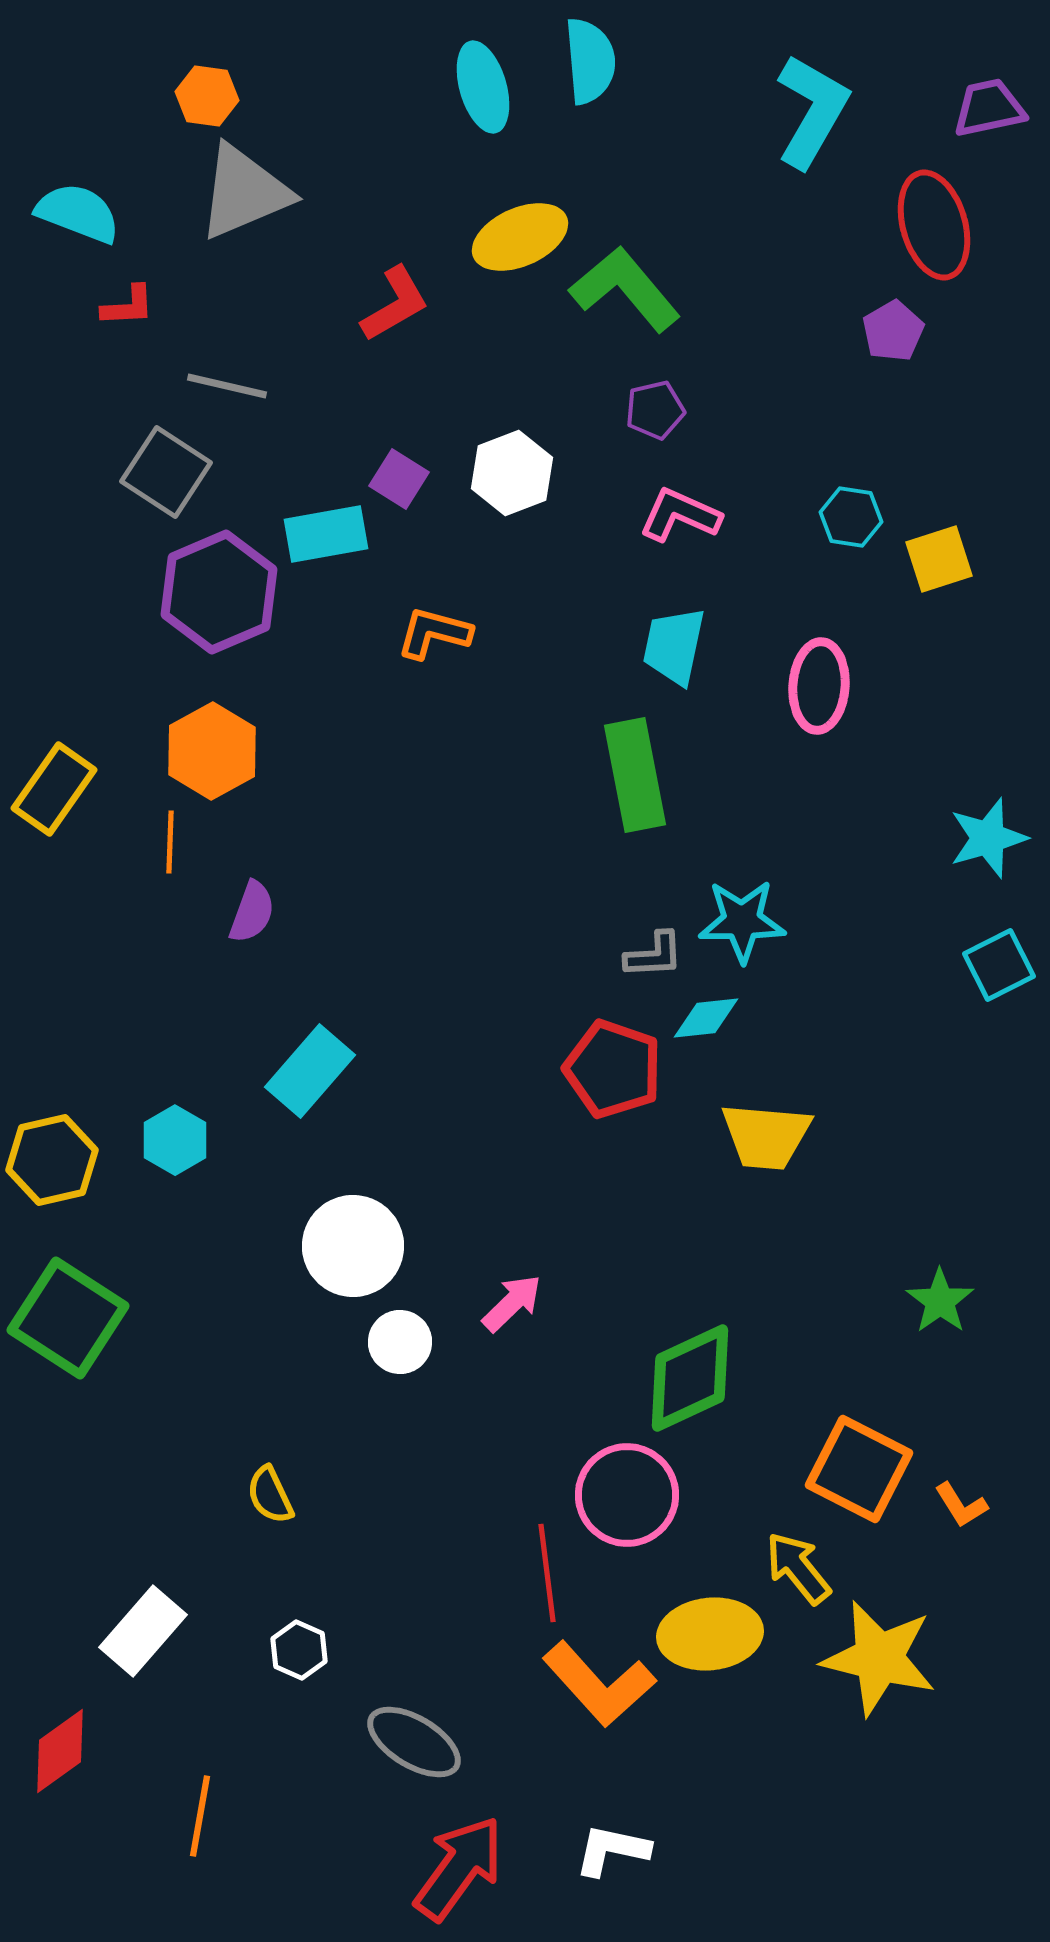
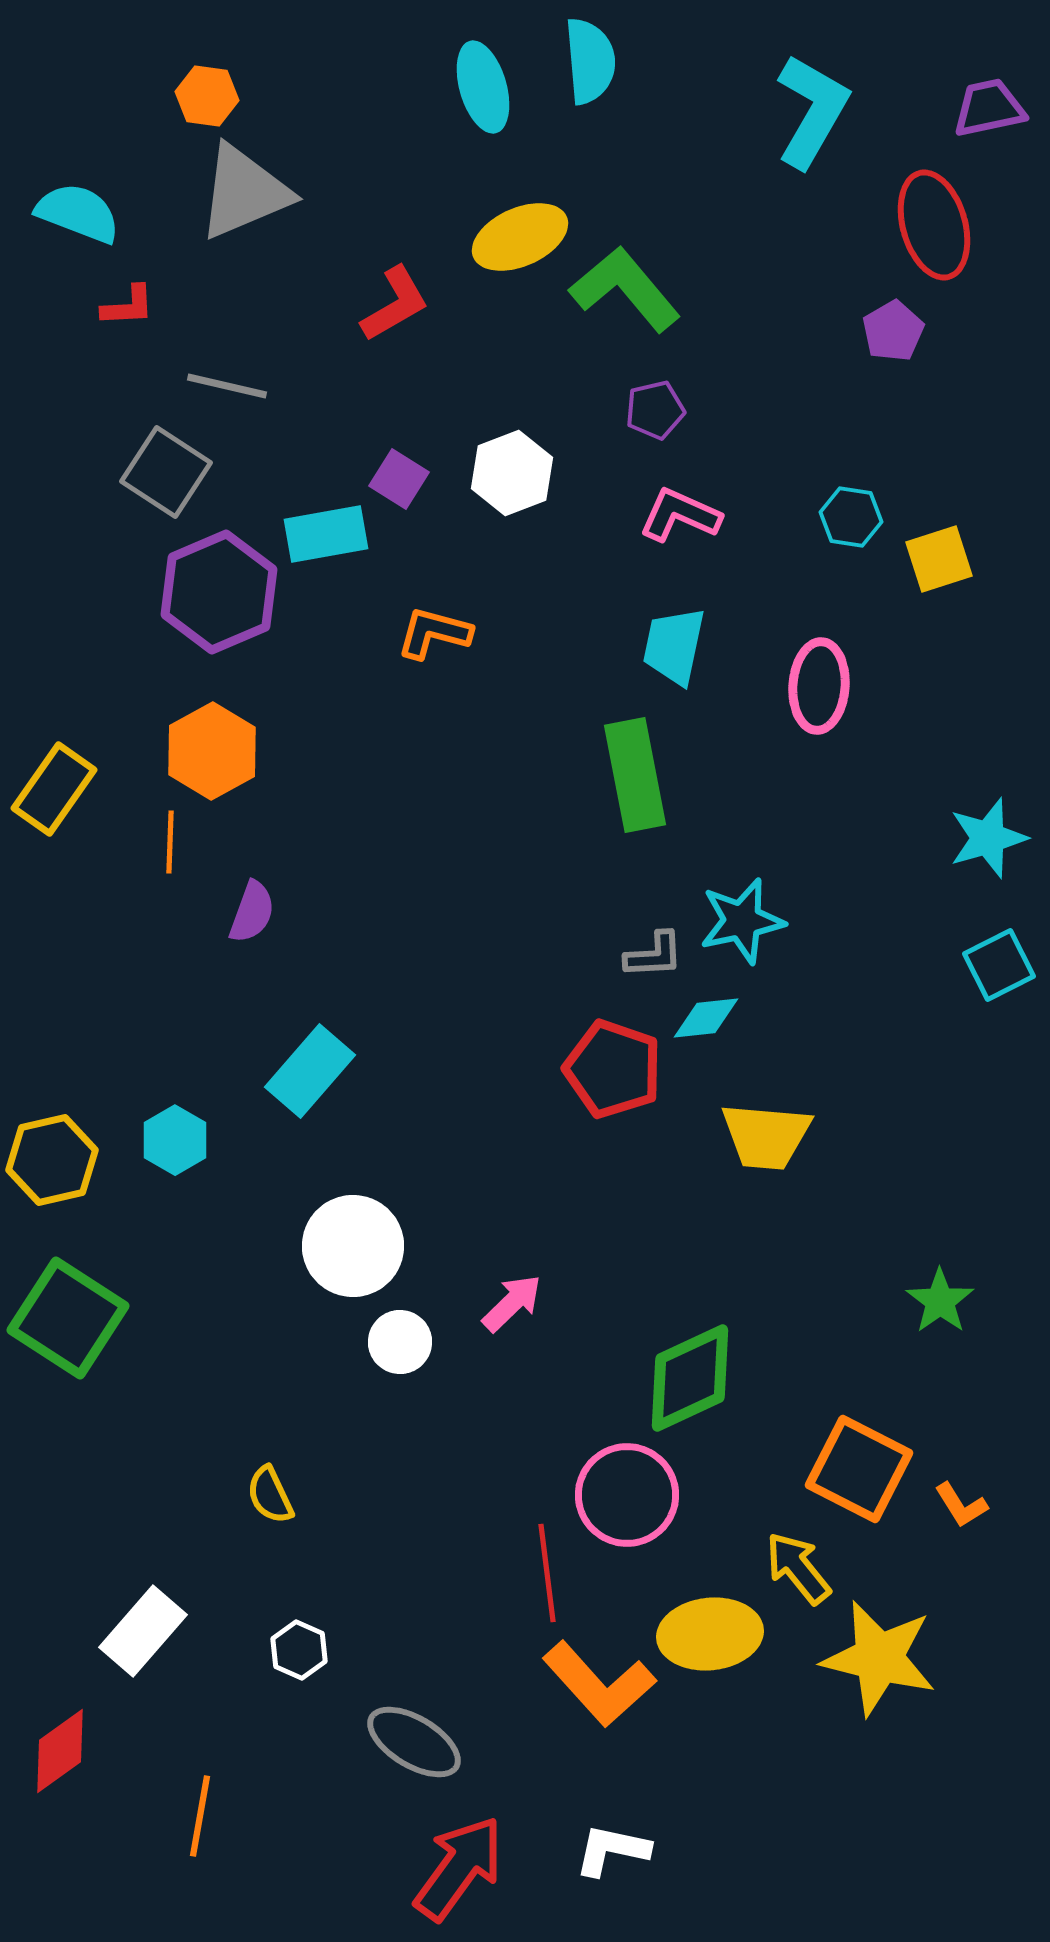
cyan star at (742, 921): rotated 12 degrees counterclockwise
